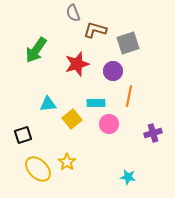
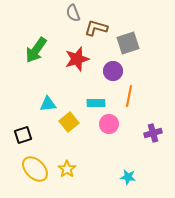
brown L-shape: moved 1 px right, 2 px up
red star: moved 5 px up
yellow square: moved 3 px left, 3 px down
yellow star: moved 7 px down
yellow ellipse: moved 3 px left
